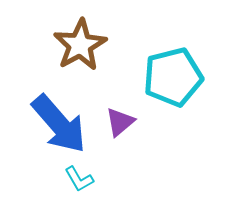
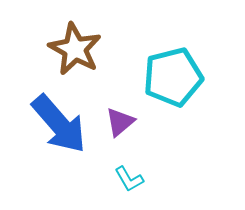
brown star: moved 5 px left, 4 px down; rotated 14 degrees counterclockwise
cyan L-shape: moved 50 px right
